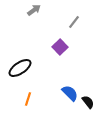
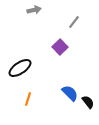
gray arrow: rotated 24 degrees clockwise
